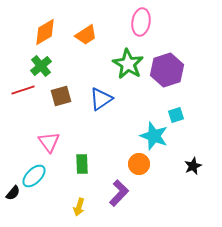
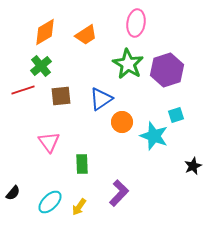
pink ellipse: moved 5 px left, 1 px down
brown square: rotated 10 degrees clockwise
orange circle: moved 17 px left, 42 px up
cyan ellipse: moved 16 px right, 26 px down
yellow arrow: rotated 18 degrees clockwise
